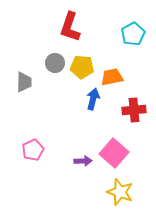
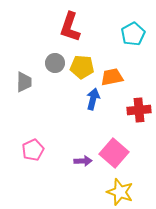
red cross: moved 5 px right
